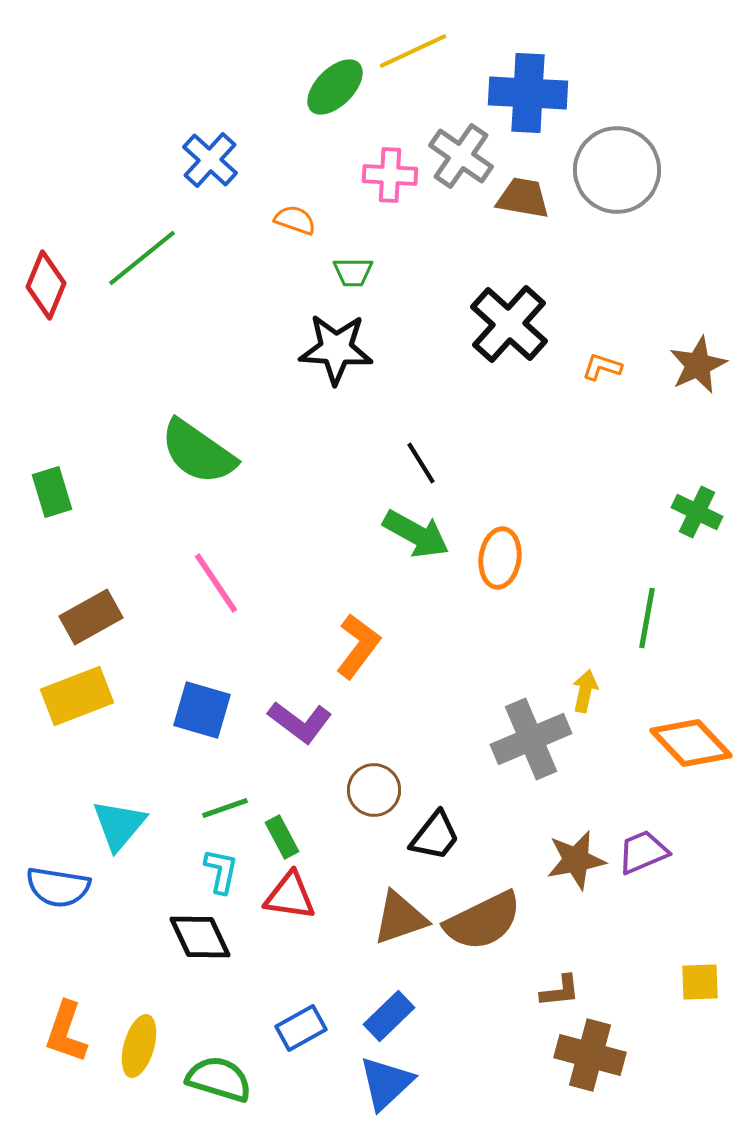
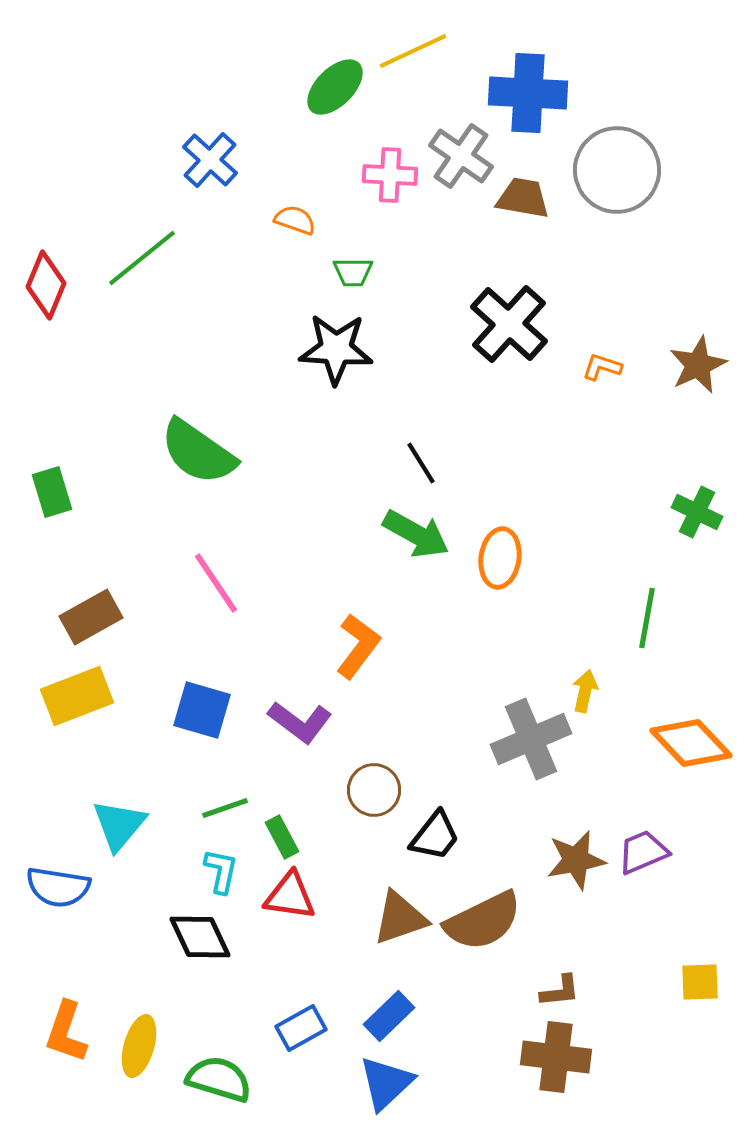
brown cross at (590, 1055): moved 34 px left, 2 px down; rotated 8 degrees counterclockwise
